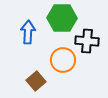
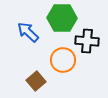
blue arrow: rotated 50 degrees counterclockwise
